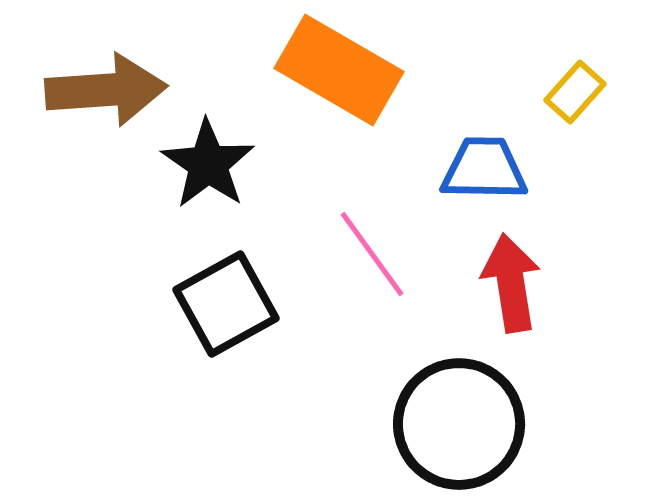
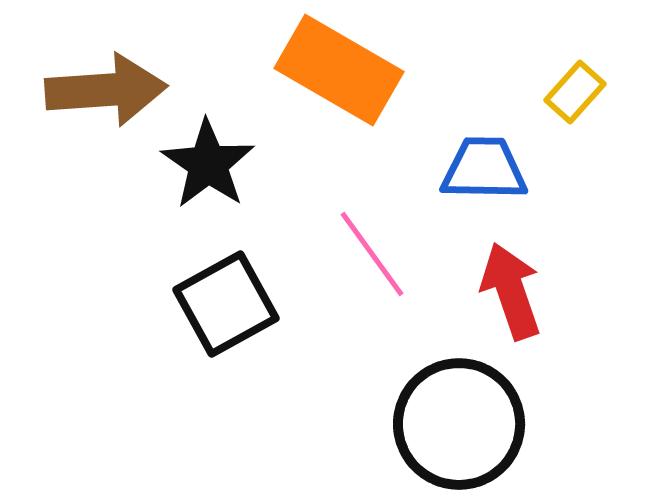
red arrow: moved 8 px down; rotated 10 degrees counterclockwise
